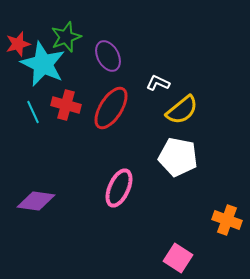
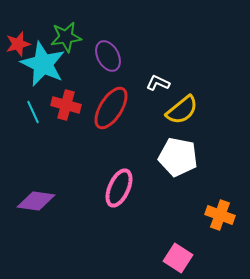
green star: rotated 12 degrees clockwise
orange cross: moved 7 px left, 5 px up
